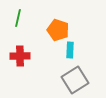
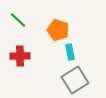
green line: moved 2 px down; rotated 60 degrees counterclockwise
cyan rectangle: moved 2 px down; rotated 14 degrees counterclockwise
